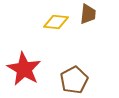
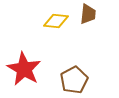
yellow diamond: moved 1 px up
